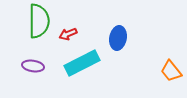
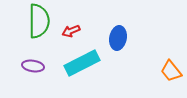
red arrow: moved 3 px right, 3 px up
